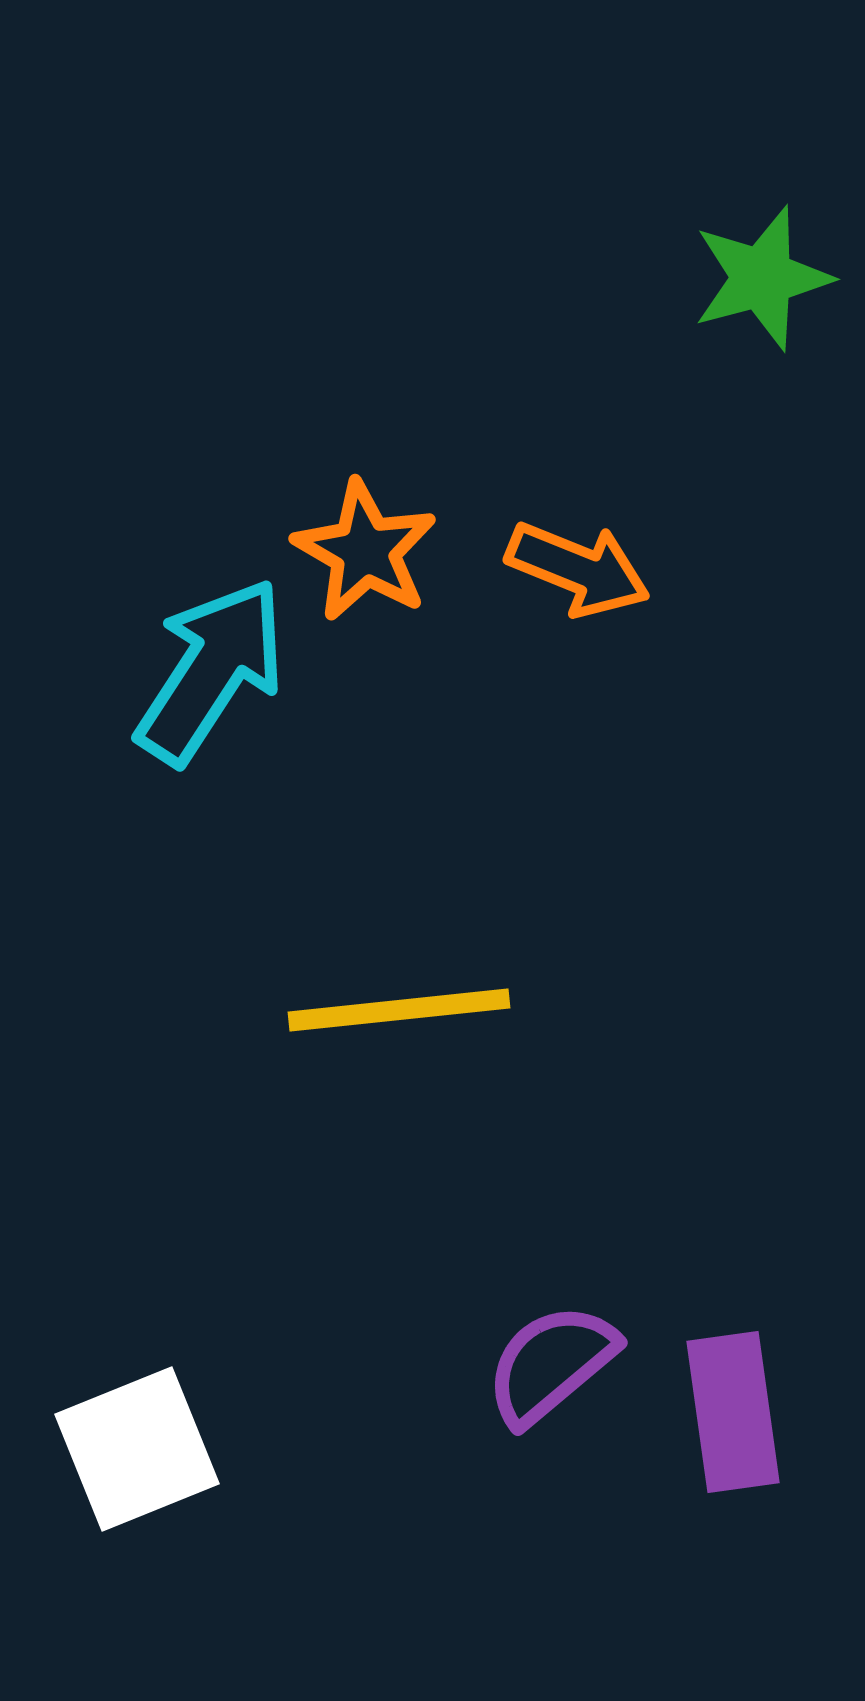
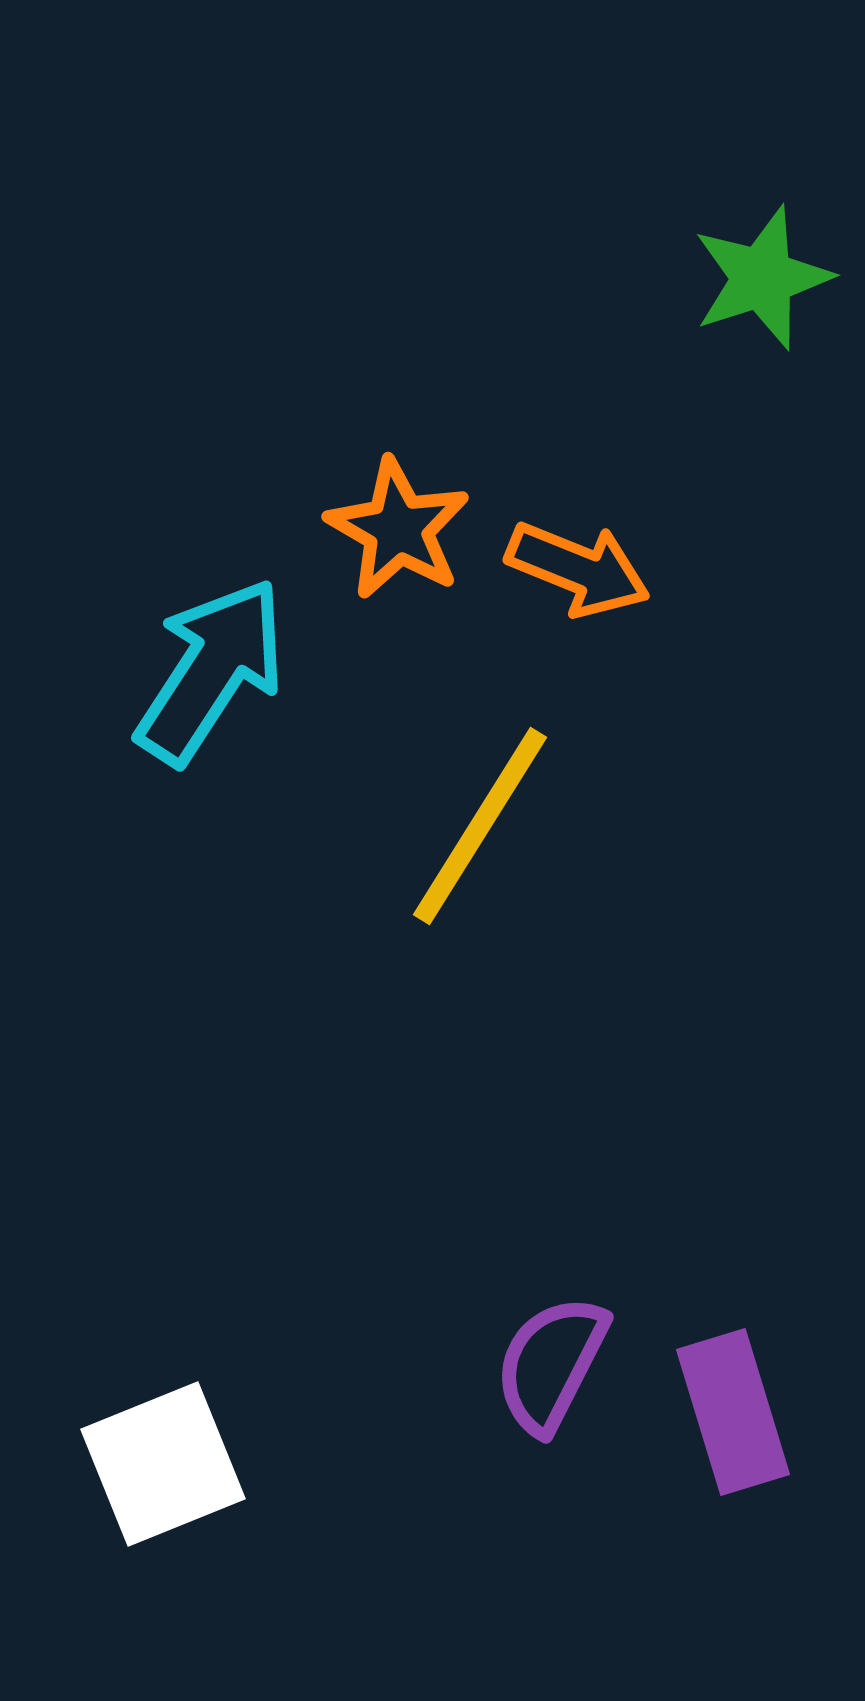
green star: rotated 3 degrees counterclockwise
orange star: moved 33 px right, 22 px up
yellow line: moved 81 px right, 184 px up; rotated 52 degrees counterclockwise
purple semicircle: rotated 23 degrees counterclockwise
purple rectangle: rotated 9 degrees counterclockwise
white square: moved 26 px right, 15 px down
